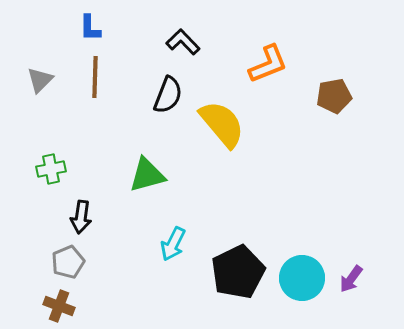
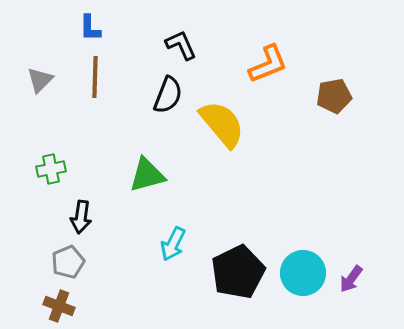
black L-shape: moved 2 px left, 3 px down; rotated 20 degrees clockwise
cyan circle: moved 1 px right, 5 px up
